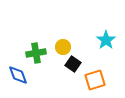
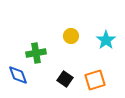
yellow circle: moved 8 px right, 11 px up
black square: moved 8 px left, 15 px down
